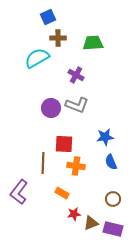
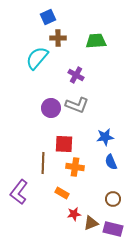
green trapezoid: moved 3 px right, 2 px up
cyan semicircle: rotated 20 degrees counterclockwise
orange cross: moved 1 px left, 1 px down
